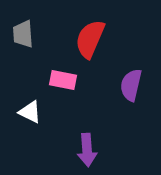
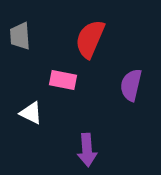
gray trapezoid: moved 3 px left, 2 px down
white triangle: moved 1 px right, 1 px down
